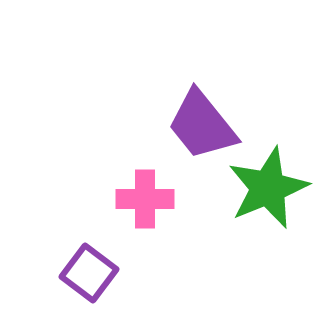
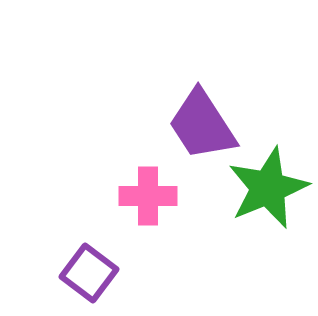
purple trapezoid: rotated 6 degrees clockwise
pink cross: moved 3 px right, 3 px up
